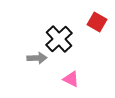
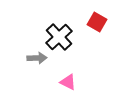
black cross: moved 2 px up
pink triangle: moved 3 px left, 3 px down
